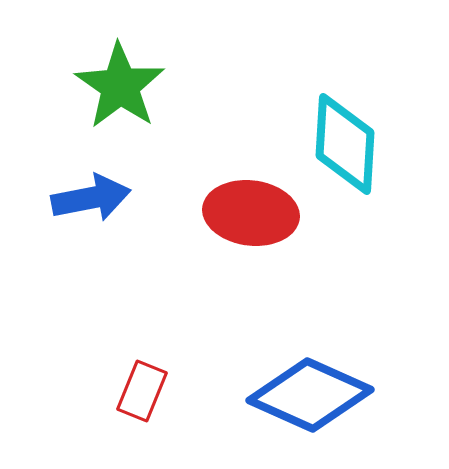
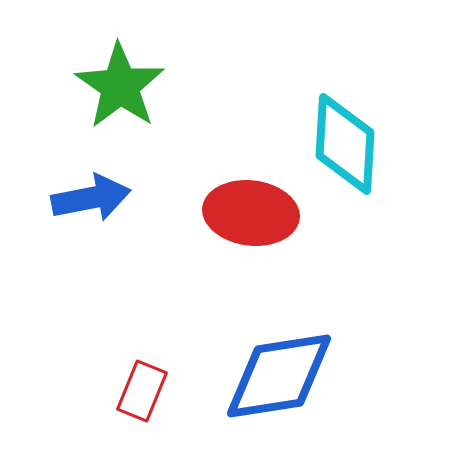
blue diamond: moved 31 px left, 19 px up; rotated 33 degrees counterclockwise
